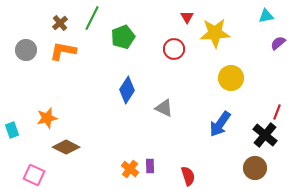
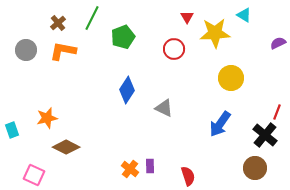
cyan triangle: moved 22 px left, 1 px up; rotated 42 degrees clockwise
brown cross: moved 2 px left
purple semicircle: rotated 14 degrees clockwise
